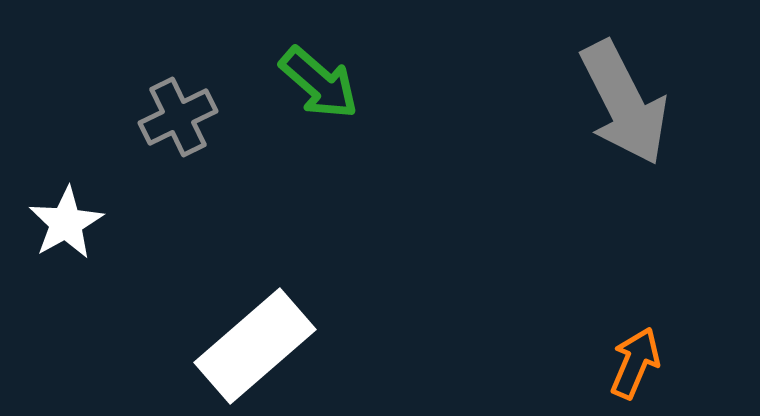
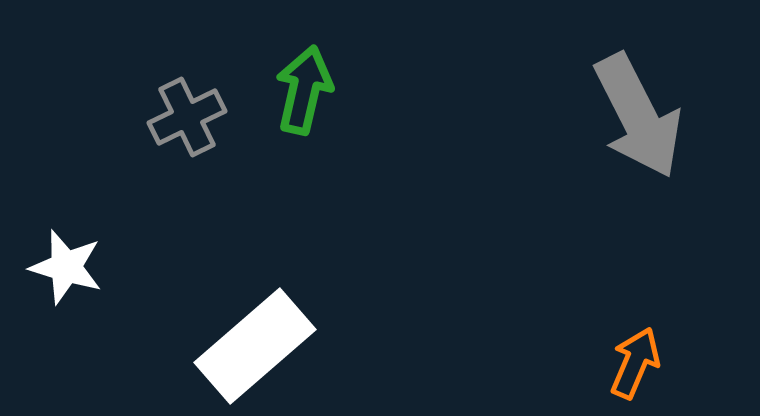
green arrow: moved 15 px left, 7 px down; rotated 118 degrees counterclockwise
gray arrow: moved 14 px right, 13 px down
gray cross: moved 9 px right
white star: moved 44 px down; rotated 26 degrees counterclockwise
